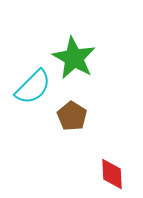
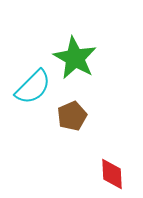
green star: moved 1 px right
brown pentagon: rotated 16 degrees clockwise
